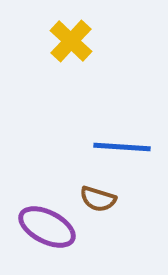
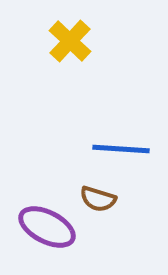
yellow cross: moved 1 px left
blue line: moved 1 px left, 2 px down
